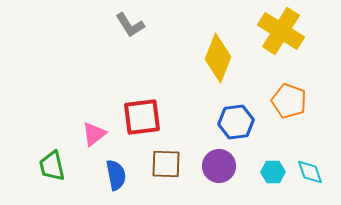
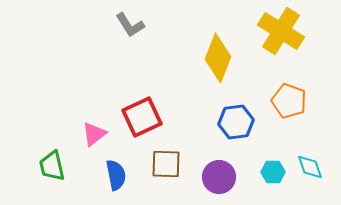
red square: rotated 18 degrees counterclockwise
purple circle: moved 11 px down
cyan diamond: moved 5 px up
